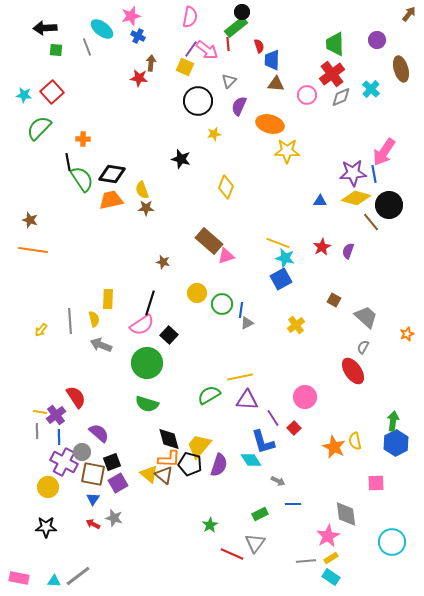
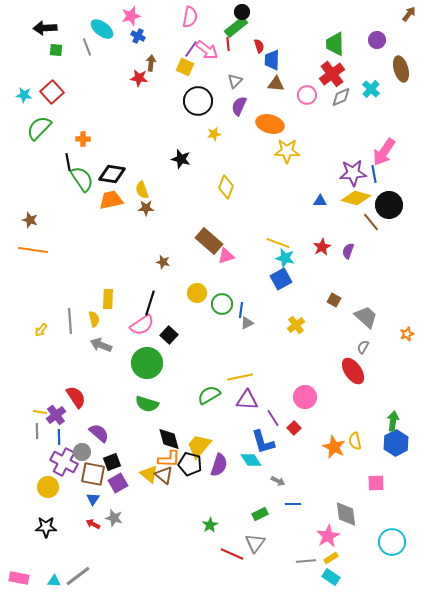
gray triangle at (229, 81): moved 6 px right
